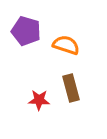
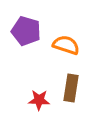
brown rectangle: rotated 24 degrees clockwise
